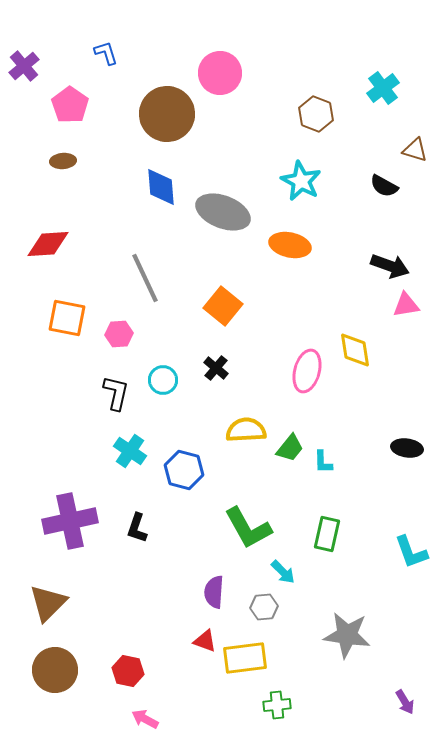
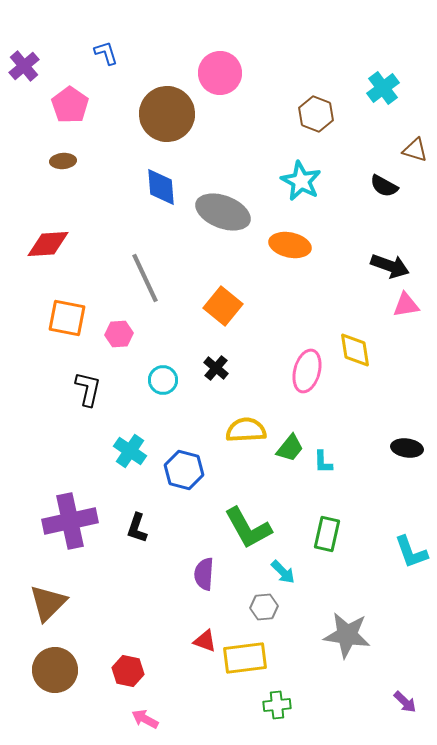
black L-shape at (116, 393): moved 28 px left, 4 px up
purple semicircle at (214, 592): moved 10 px left, 18 px up
purple arrow at (405, 702): rotated 15 degrees counterclockwise
